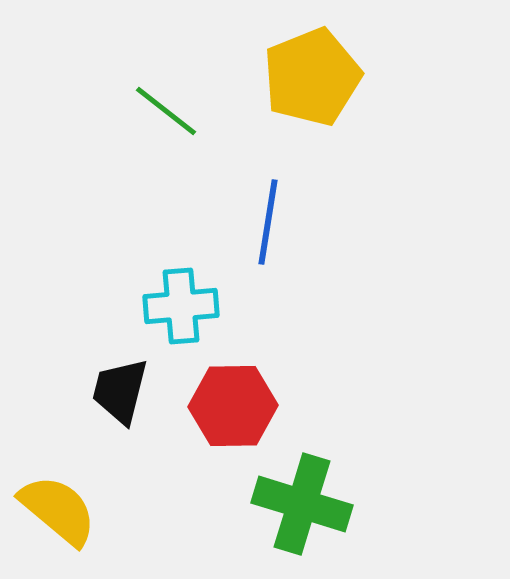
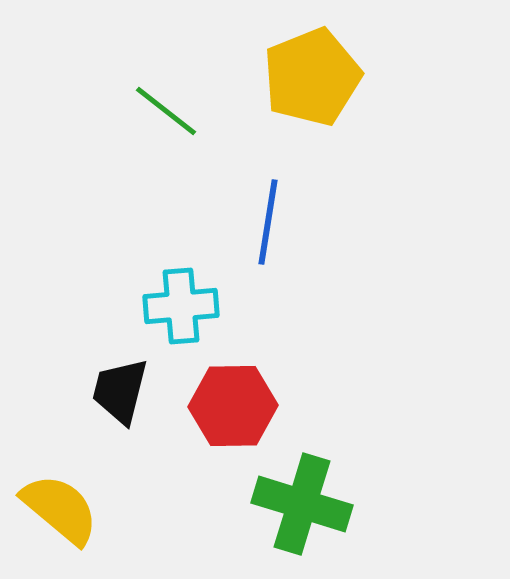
yellow semicircle: moved 2 px right, 1 px up
